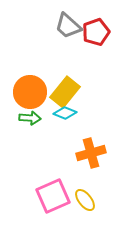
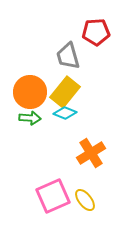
gray trapezoid: moved 30 px down; rotated 32 degrees clockwise
red pentagon: rotated 16 degrees clockwise
orange cross: rotated 16 degrees counterclockwise
